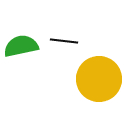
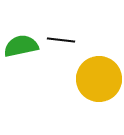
black line: moved 3 px left, 1 px up
